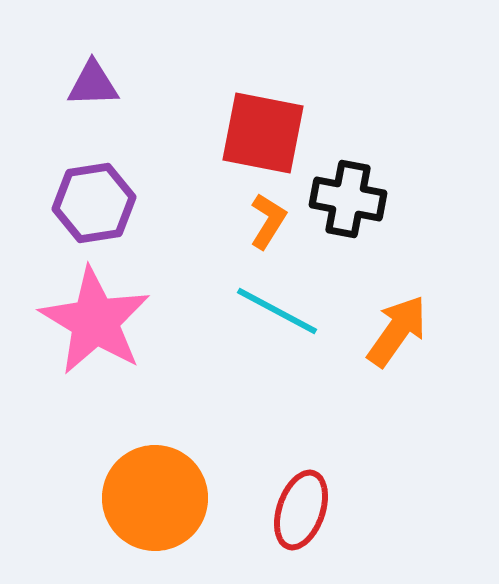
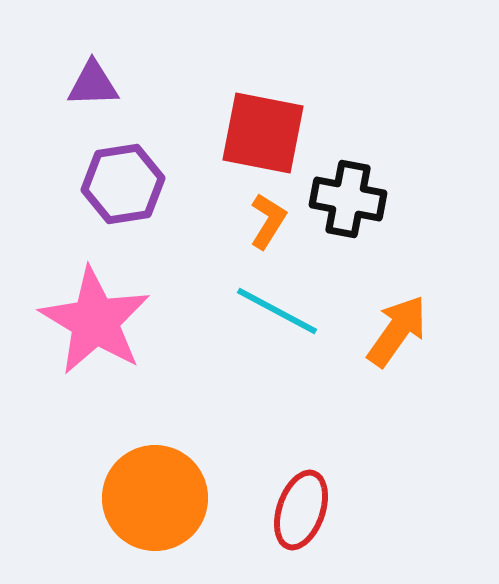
purple hexagon: moved 29 px right, 19 px up
